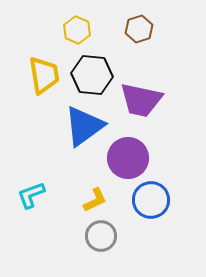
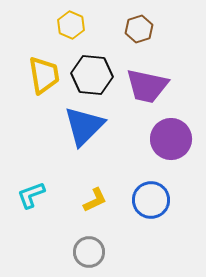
yellow hexagon: moved 6 px left, 5 px up
purple trapezoid: moved 6 px right, 14 px up
blue triangle: rotated 9 degrees counterclockwise
purple circle: moved 43 px right, 19 px up
gray circle: moved 12 px left, 16 px down
